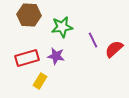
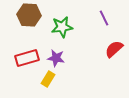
purple line: moved 11 px right, 22 px up
purple star: moved 2 px down
yellow rectangle: moved 8 px right, 2 px up
